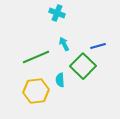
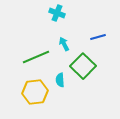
blue line: moved 9 px up
yellow hexagon: moved 1 px left, 1 px down
